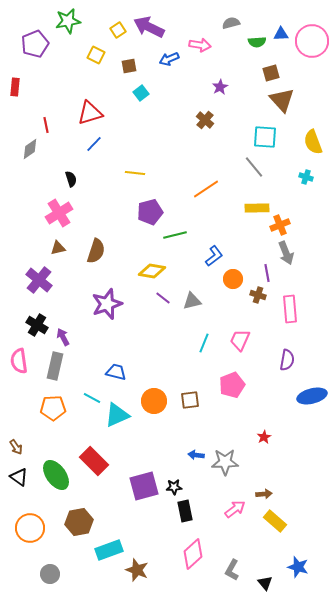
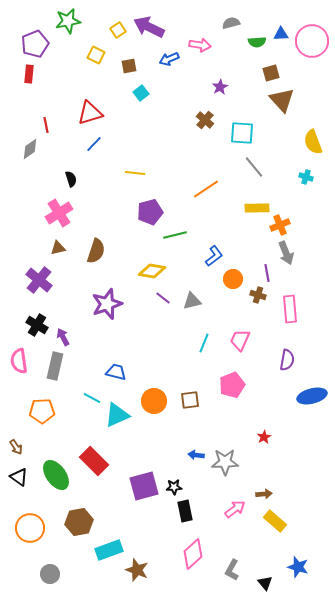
red rectangle at (15, 87): moved 14 px right, 13 px up
cyan square at (265, 137): moved 23 px left, 4 px up
orange pentagon at (53, 408): moved 11 px left, 3 px down
